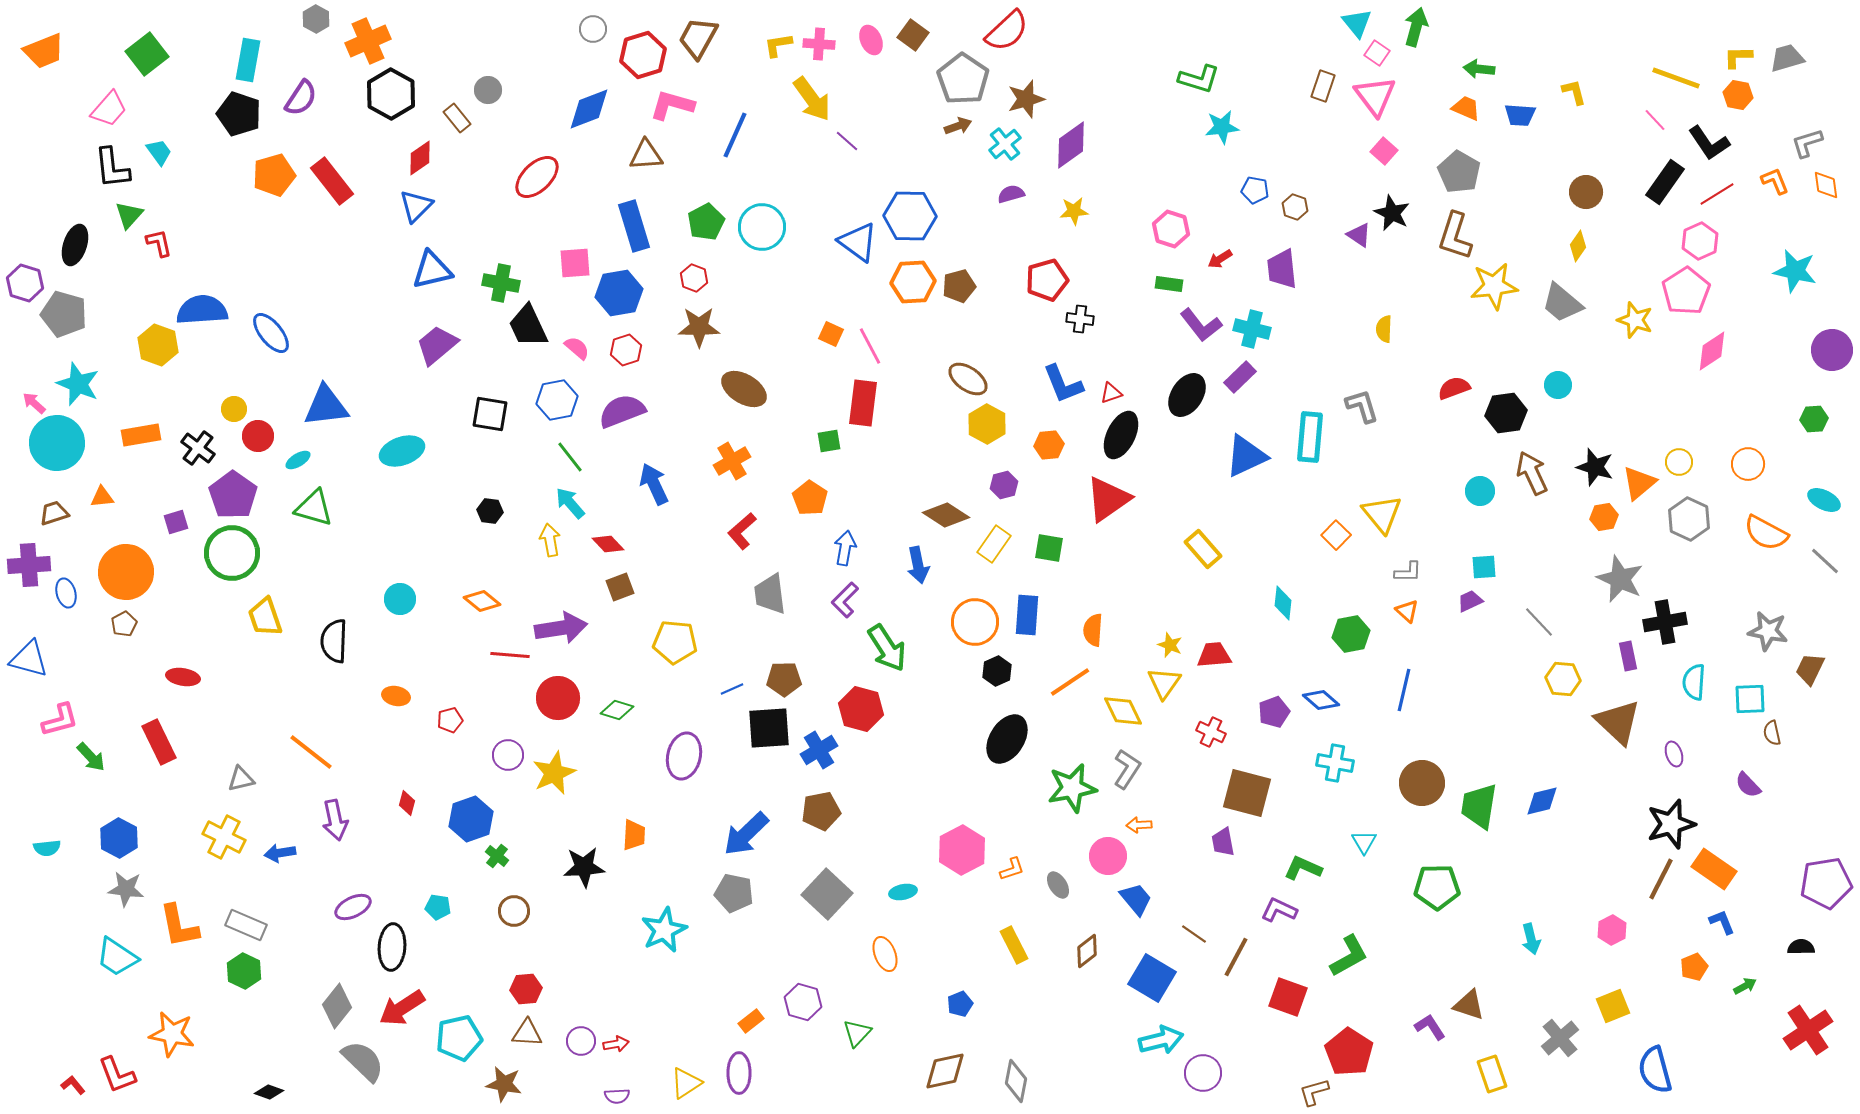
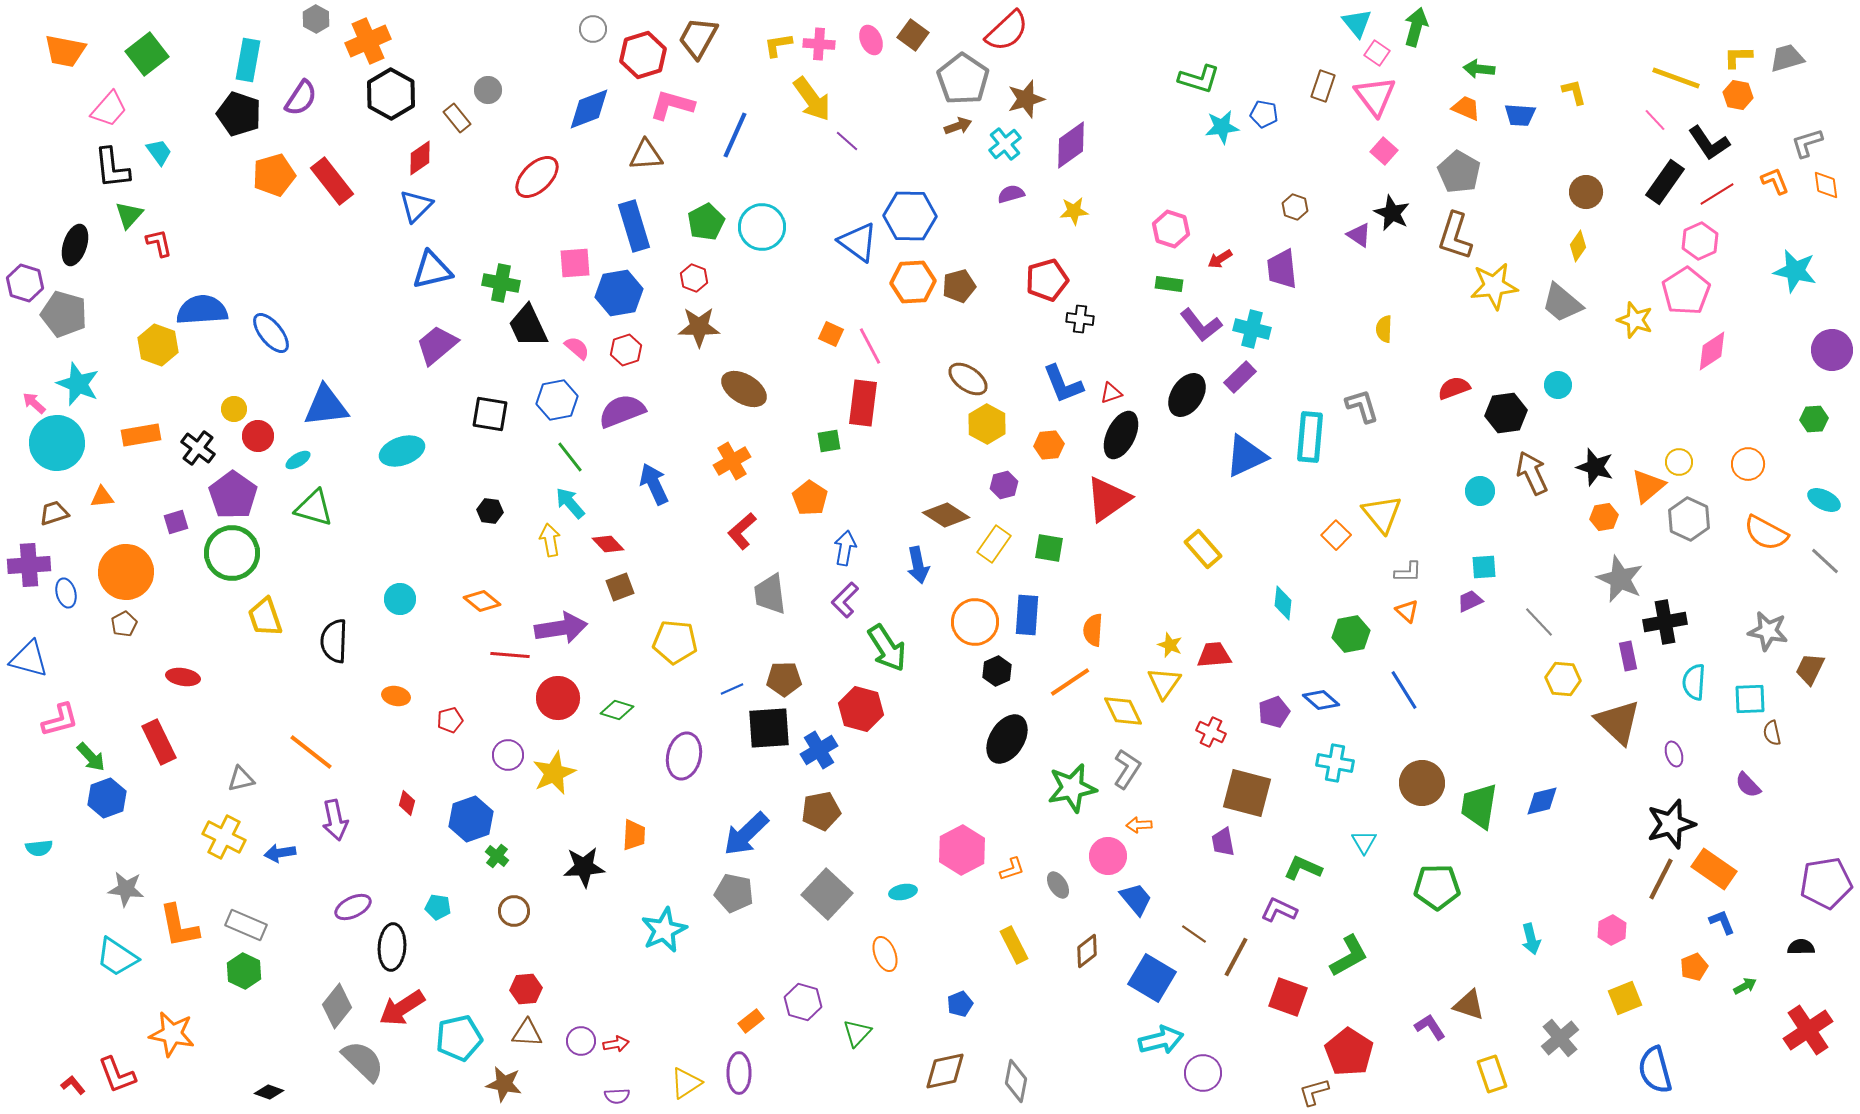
orange trapezoid at (44, 51): moved 21 px right; rotated 33 degrees clockwise
blue pentagon at (1255, 190): moved 9 px right, 76 px up
orange triangle at (1639, 483): moved 9 px right, 3 px down
blue line at (1404, 690): rotated 45 degrees counterclockwise
blue hexagon at (119, 838): moved 12 px left, 40 px up; rotated 12 degrees clockwise
cyan semicircle at (47, 848): moved 8 px left
yellow square at (1613, 1006): moved 12 px right, 8 px up
